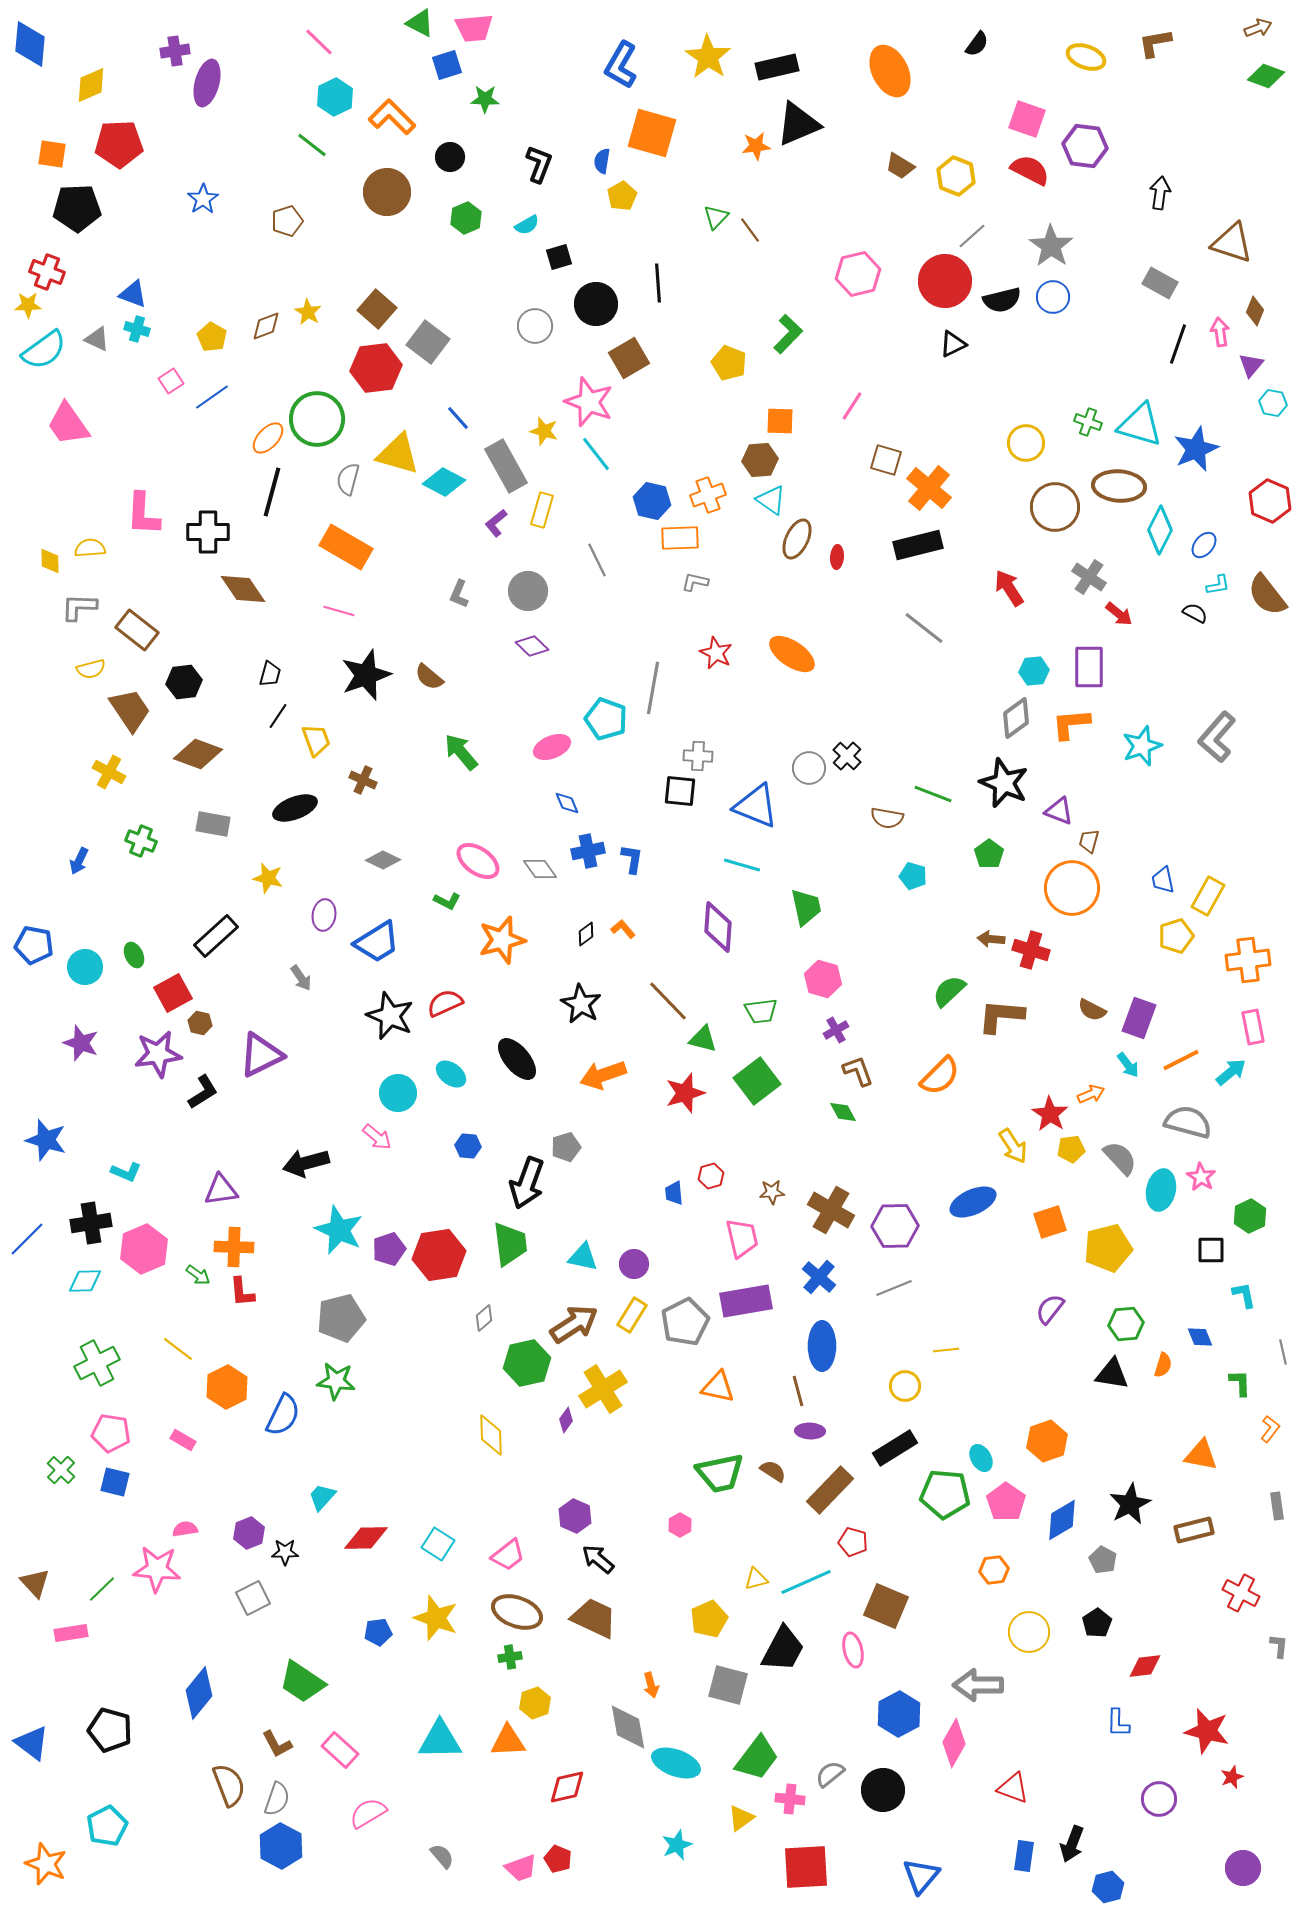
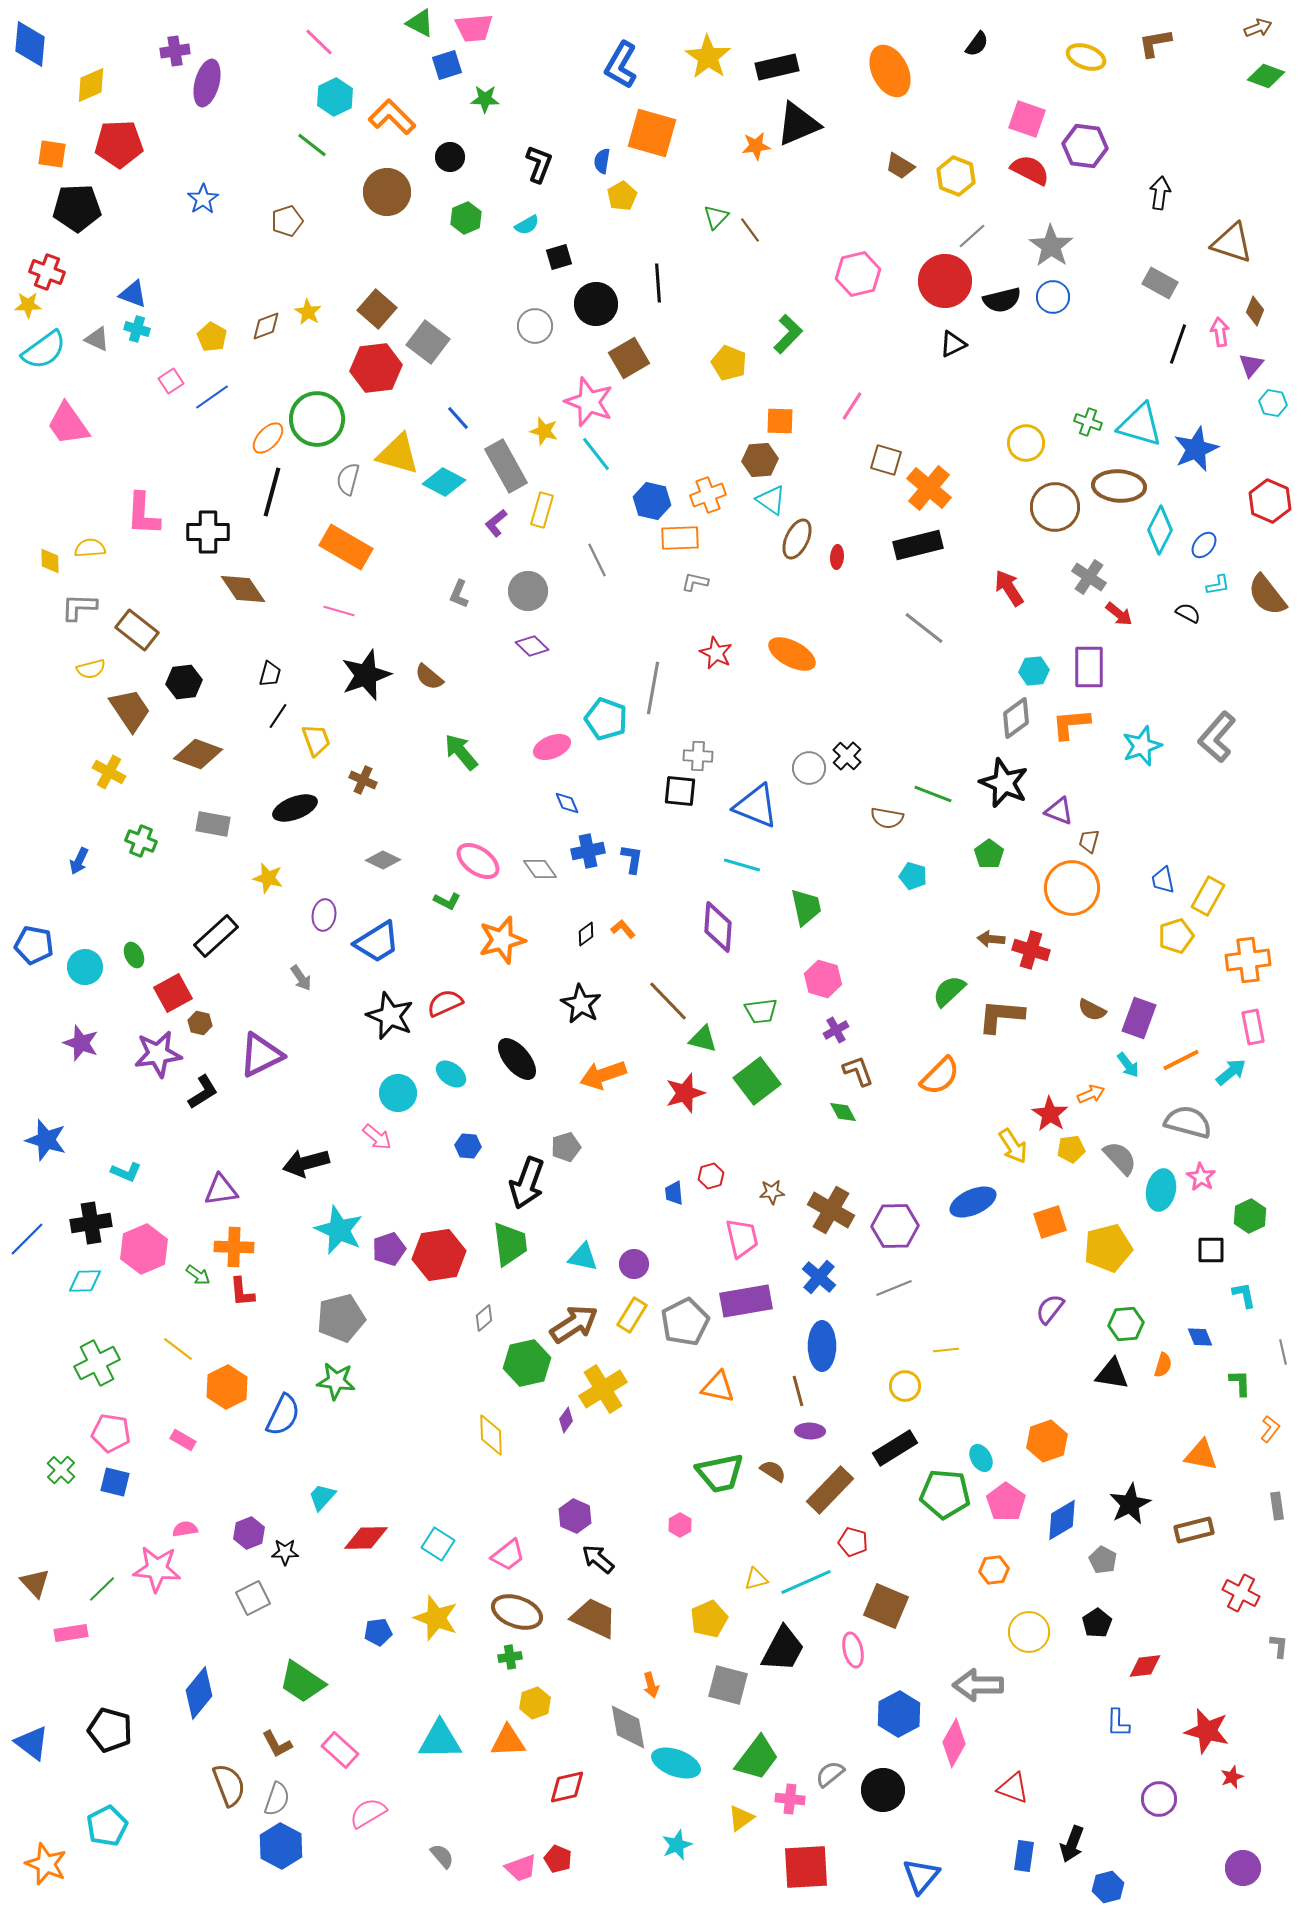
black semicircle at (1195, 613): moved 7 px left
orange ellipse at (792, 654): rotated 6 degrees counterclockwise
